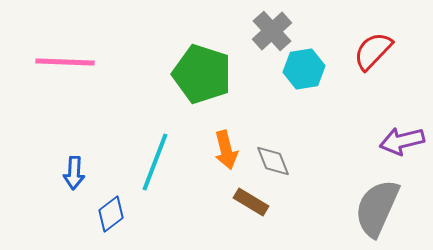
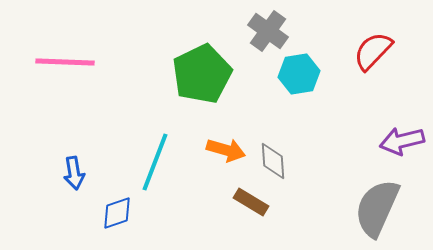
gray cross: moved 4 px left; rotated 12 degrees counterclockwise
cyan hexagon: moved 5 px left, 5 px down
green pentagon: rotated 28 degrees clockwise
orange arrow: rotated 60 degrees counterclockwise
gray diamond: rotated 18 degrees clockwise
blue arrow: rotated 12 degrees counterclockwise
blue diamond: moved 6 px right, 1 px up; rotated 18 degrees clockwise
